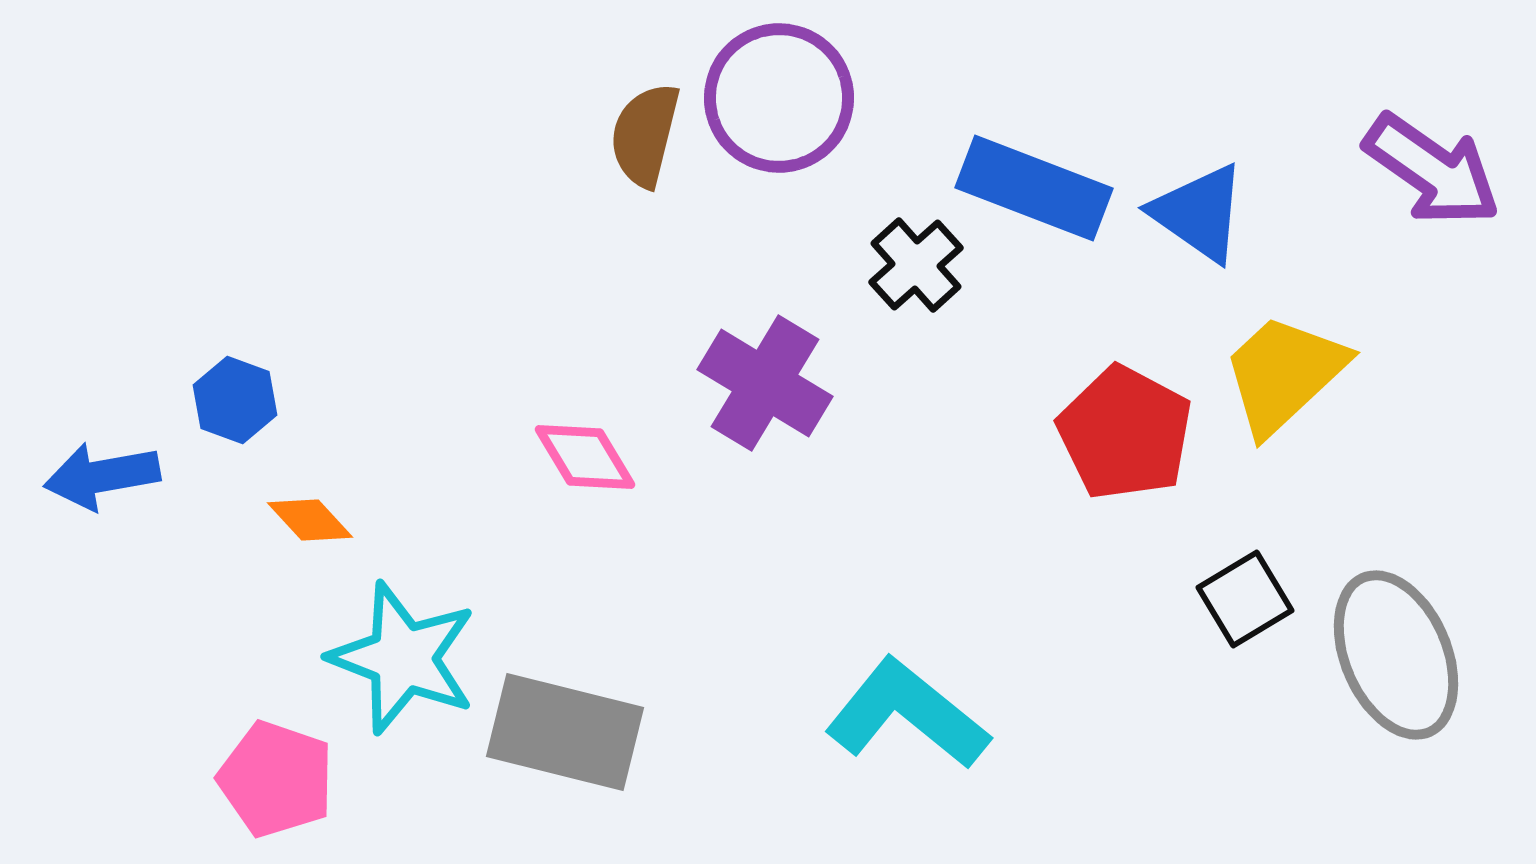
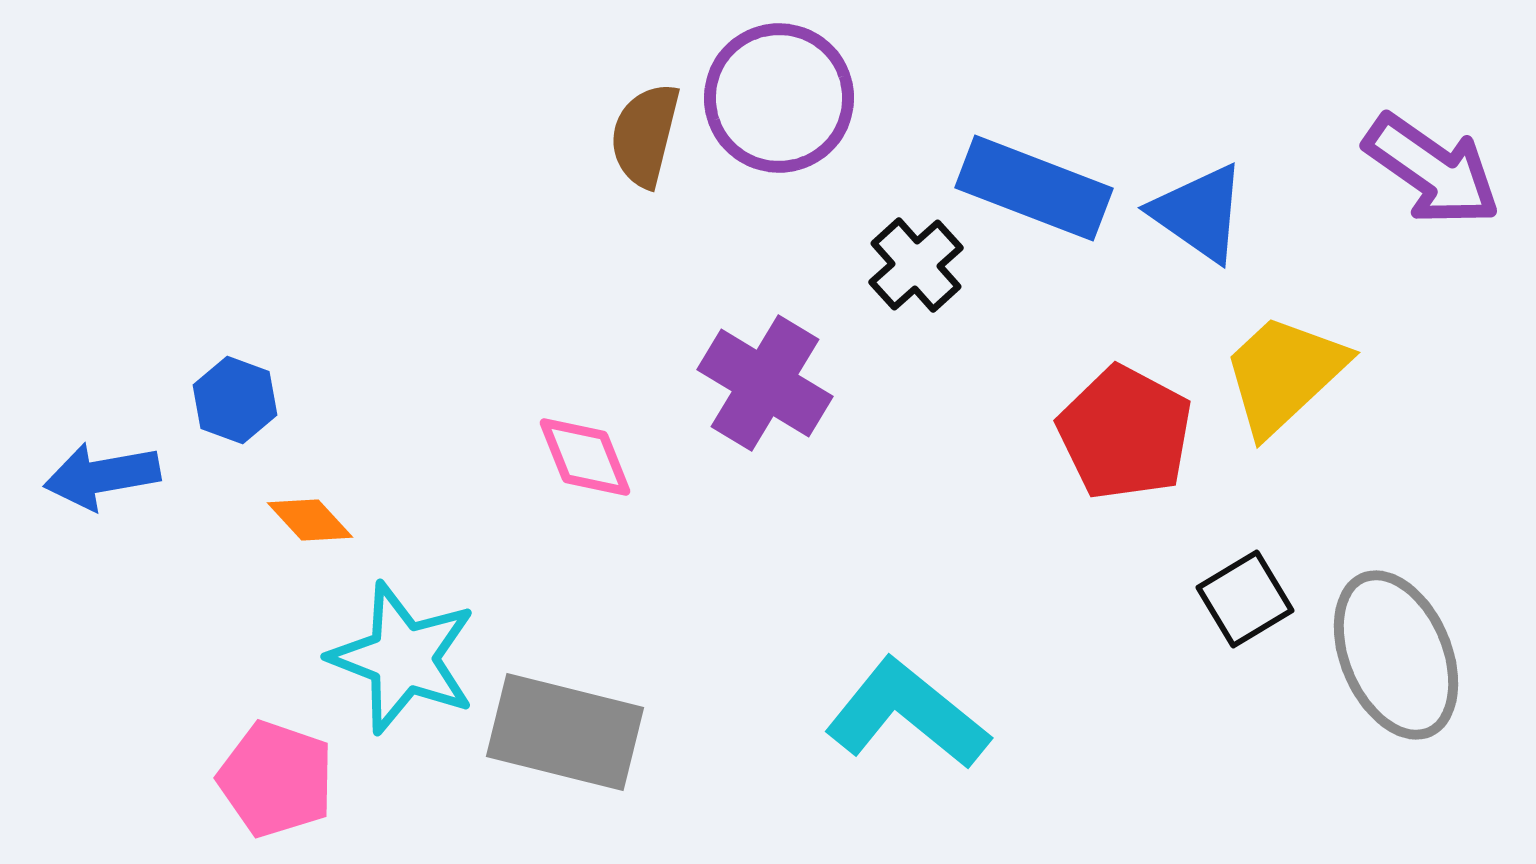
pink diamond: rotated 9 degrees clockwise
